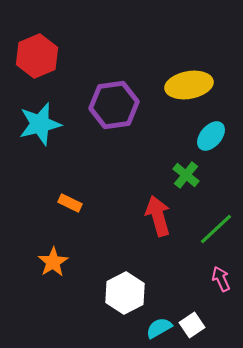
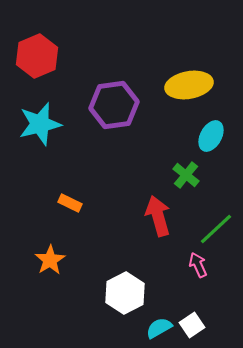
cyan ellipse: rotated 12 degrees counterclockwise
orange star: moved 3 px left, 2 px up
pink arrow: moved 23 px left, 14 px up
